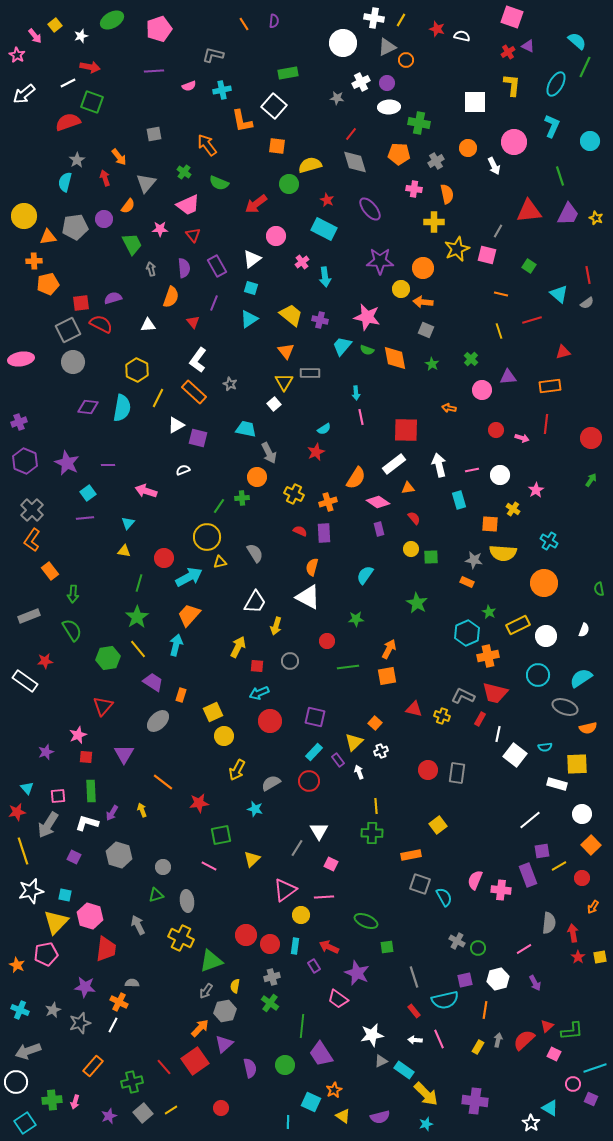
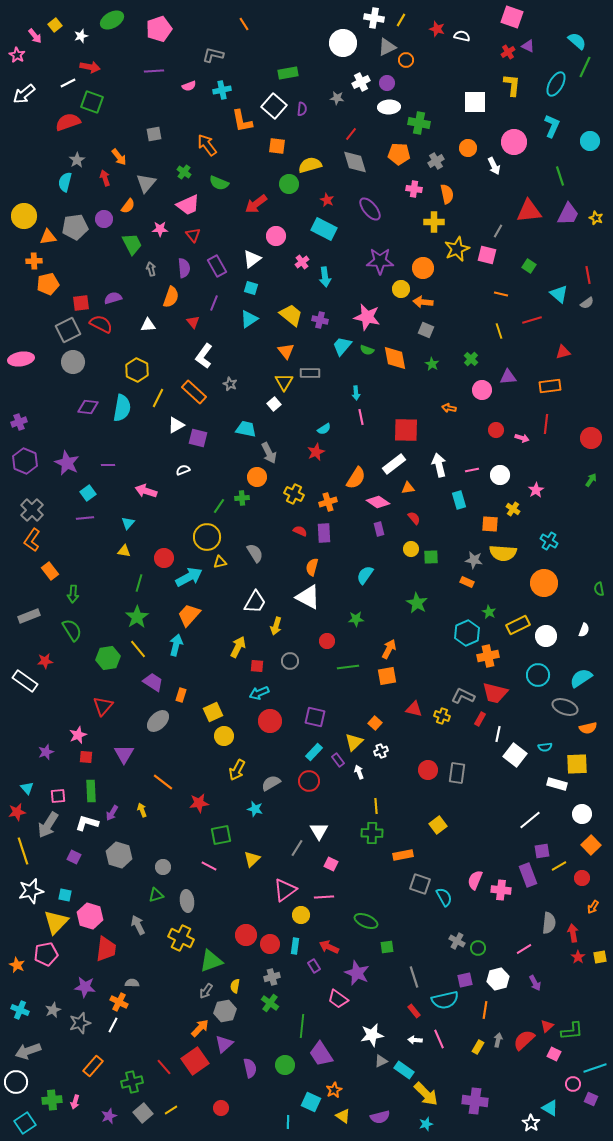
purple semicircle at (274, 21): moved 28 px right, 88 px down
white L-shape at (198, 360): moved 6 px right, 4 px up
orange rectangle at (411, 855): moved 8 px left
